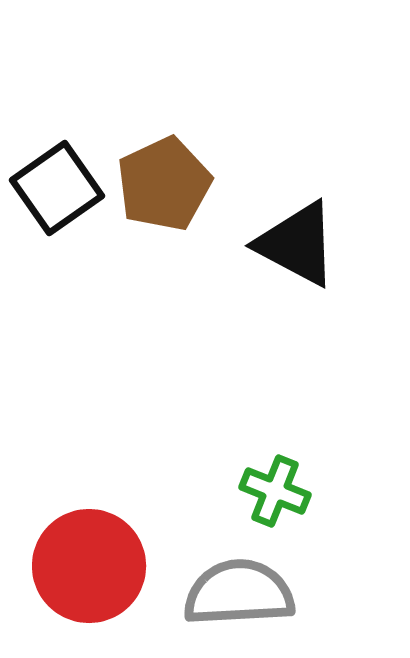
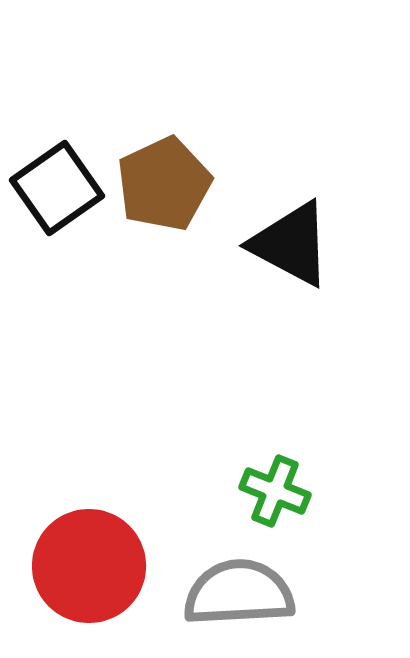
black triangle: moved 6 px left
